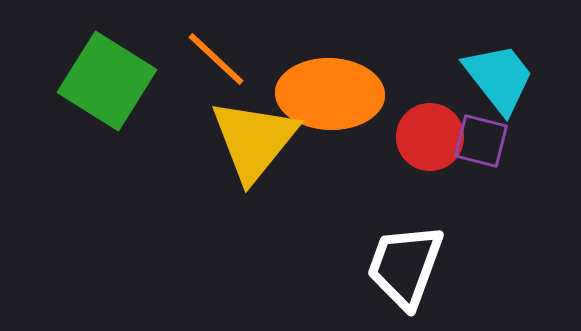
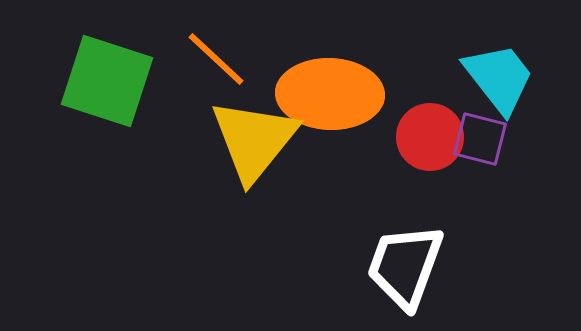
green square: rotated 14 degrees counterclockwise
purple square: moved 1 px left, 2 px up
